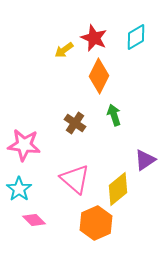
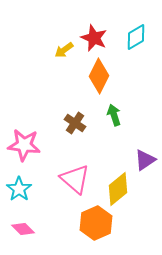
pink diamond: moved 11 px left, 9 px down
